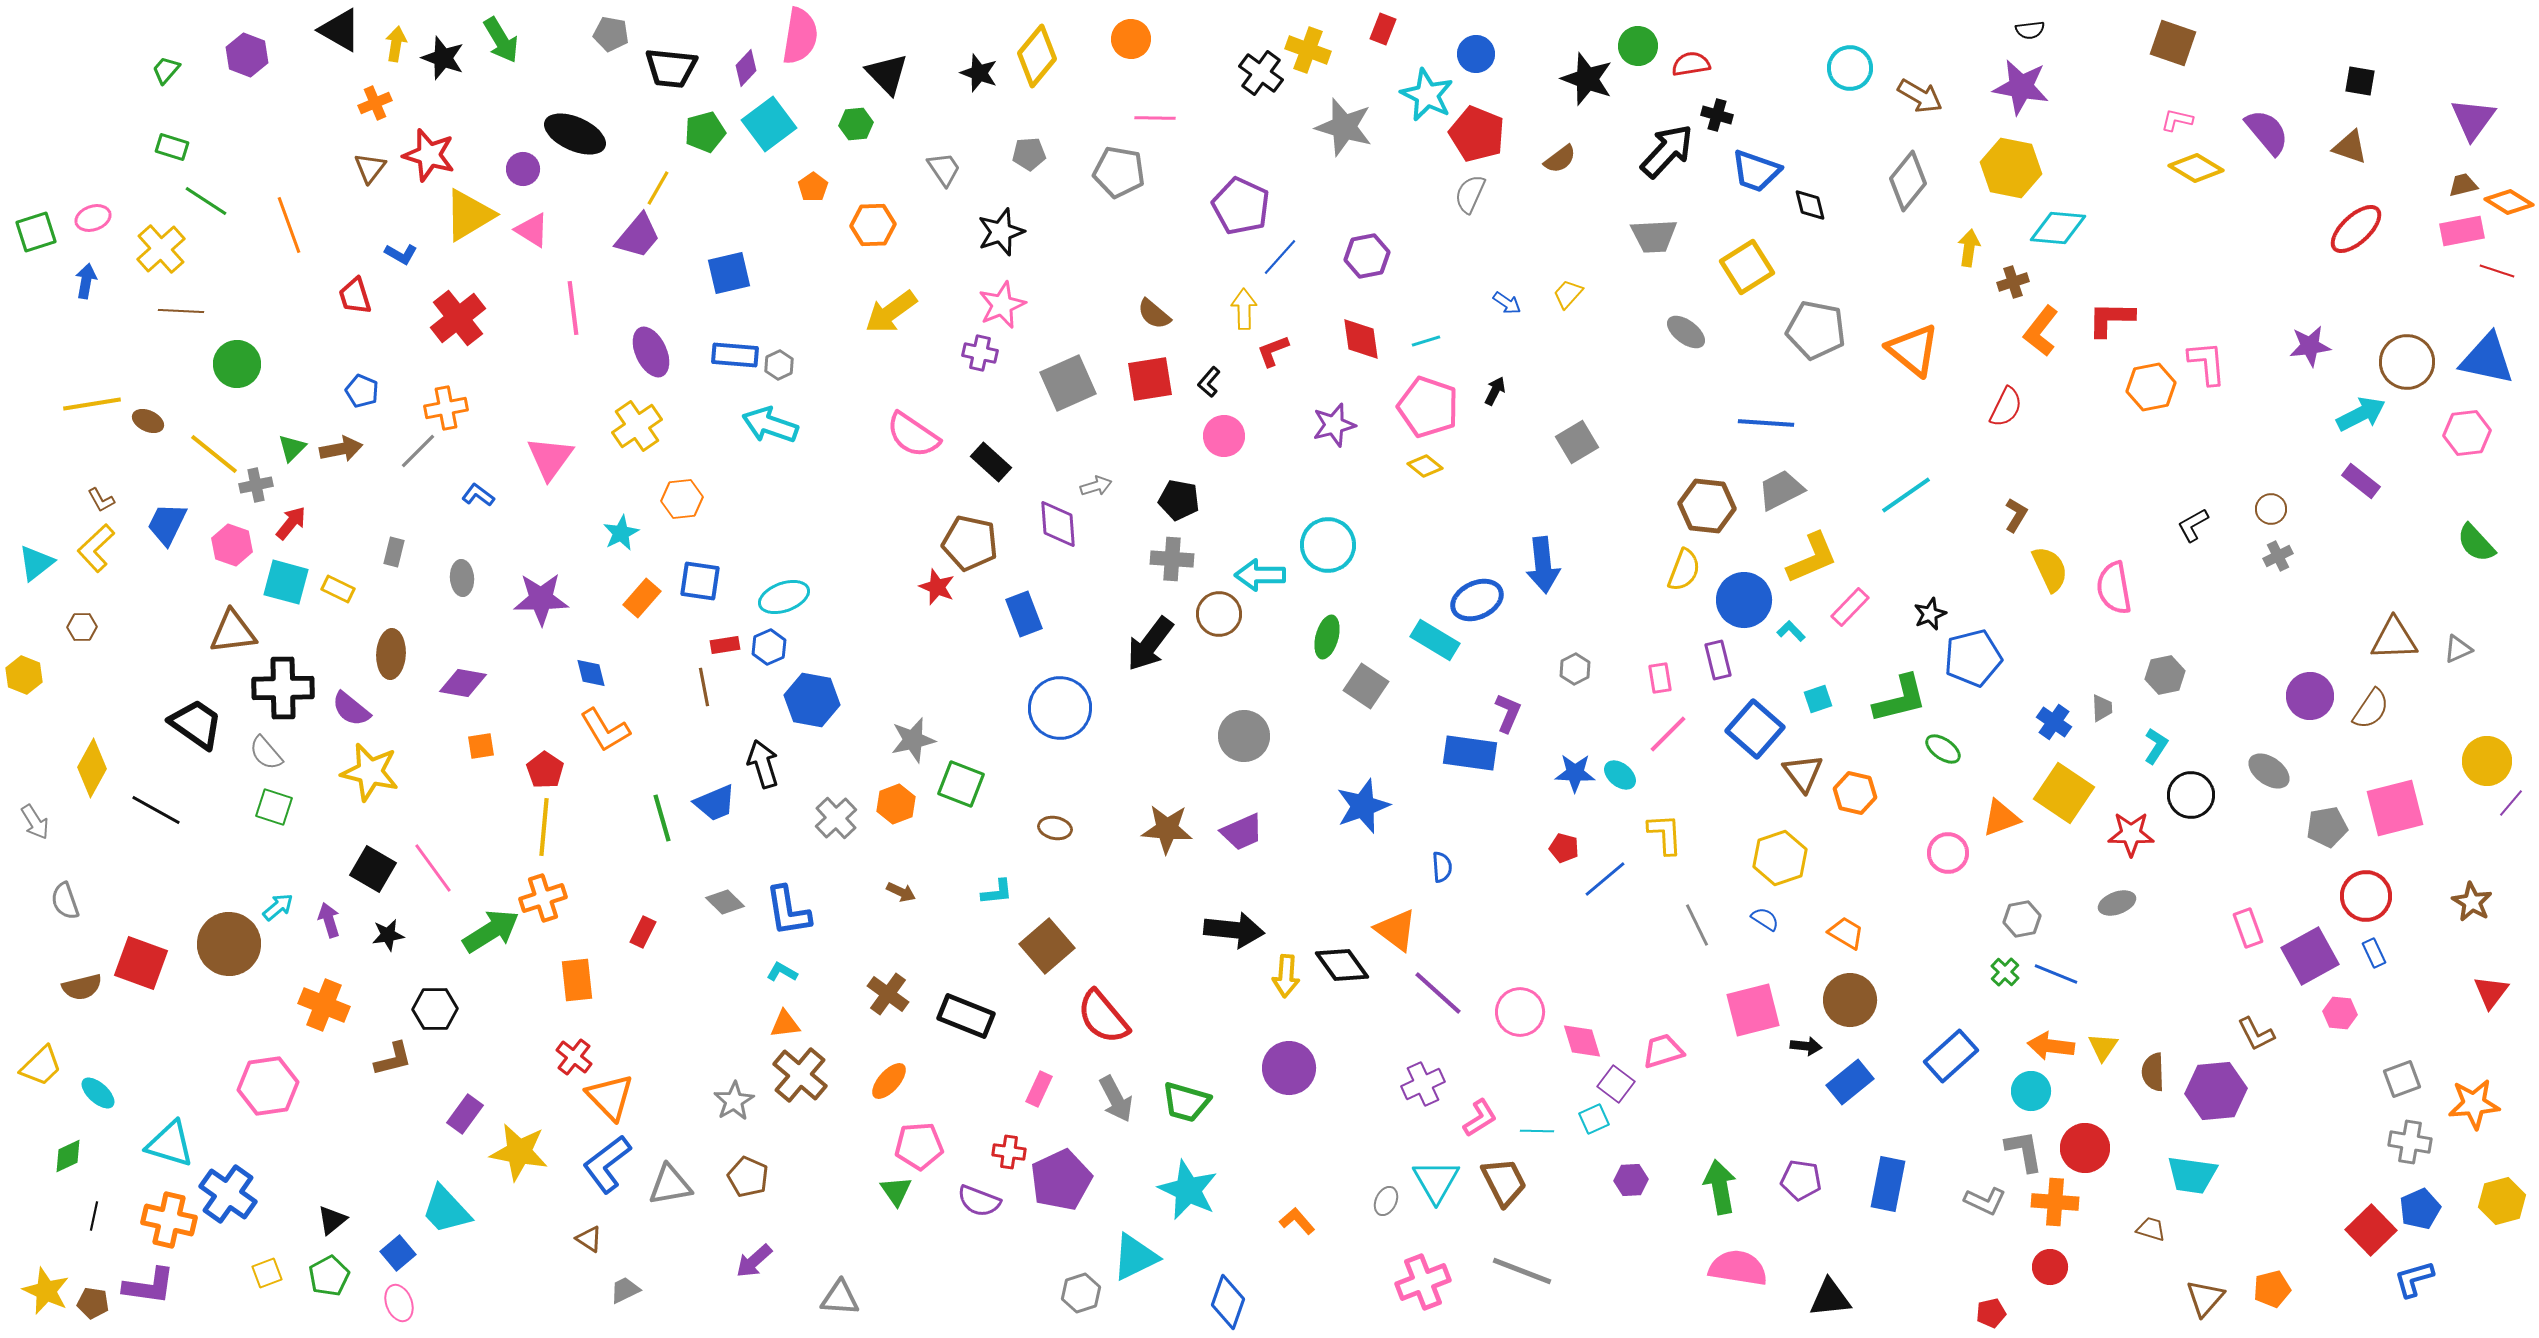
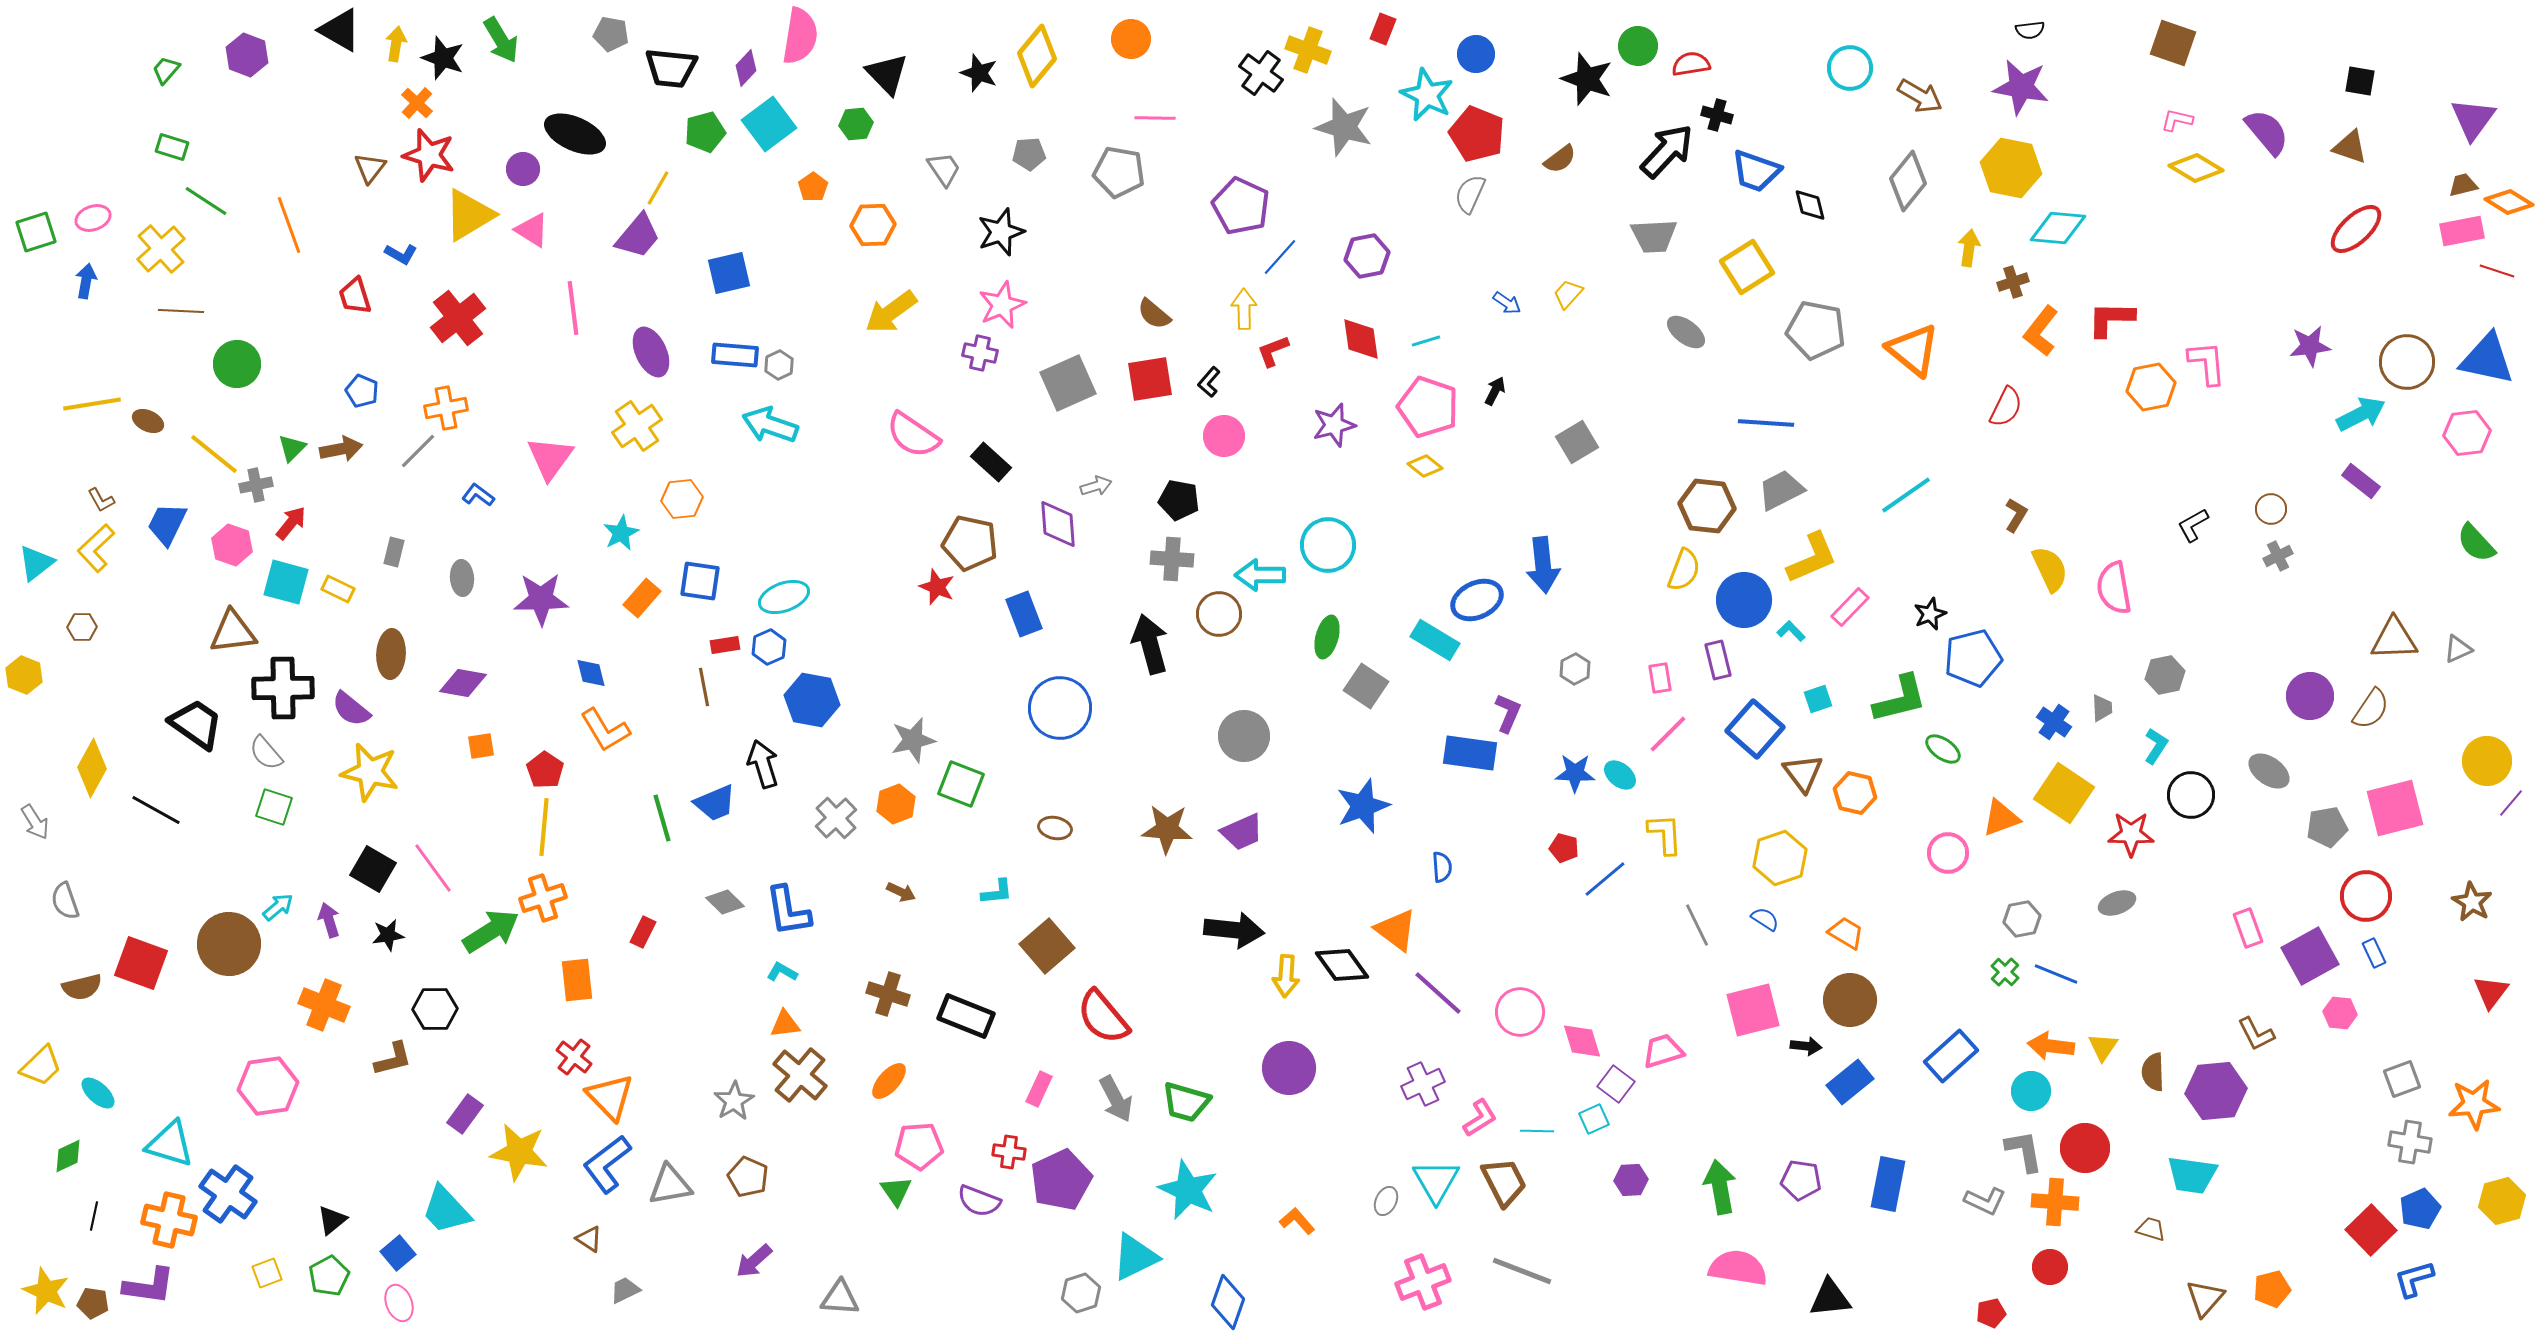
orange cross at (375, 103): moved 42 px right; rotated 24 degrees counterclockwise
black arrow at (1150, 644): rotated 128 degrees clockwise
brown cross at (888, 994): rotated 18 degrees counterclockwise
